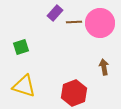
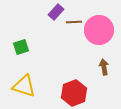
purple rectangle: moved 1 px right, 1 px up
pink circle: moved 1 px left, 7 px down
